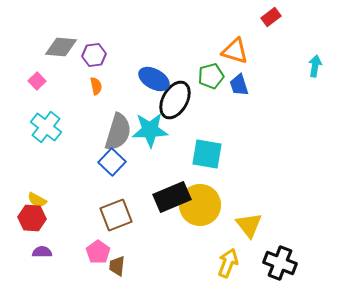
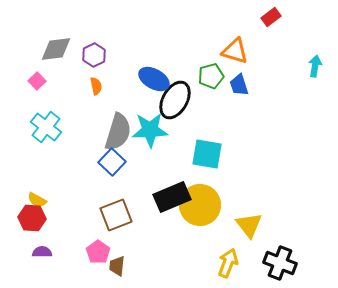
gray diamond: moved 5 px left, 2 px down; rotated 12 degrees counterclockwise
purple hexagon: rotated 20 degrees counterclockwise
